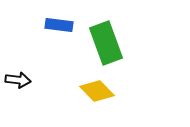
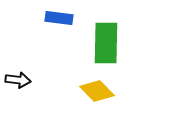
blue rectangle: moved 7 px up
green rectangle: rotated 21 degrees clockwise
